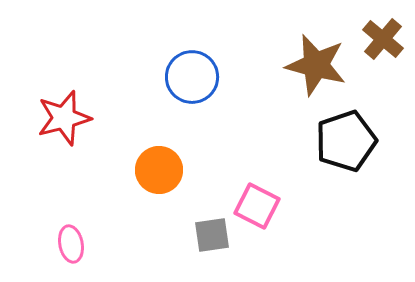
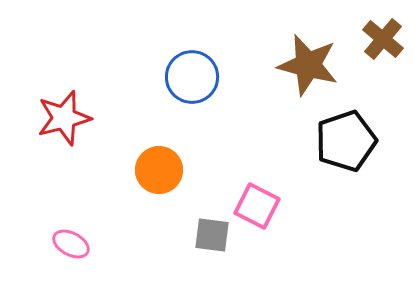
brown star: moved 8 px left
gray square: rotated 15 degrees clockwise
pink ellipse: rotated 51 degrees counterclockwise
